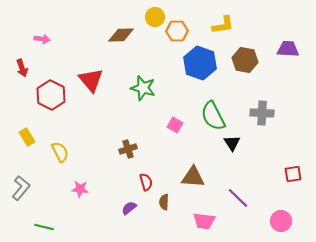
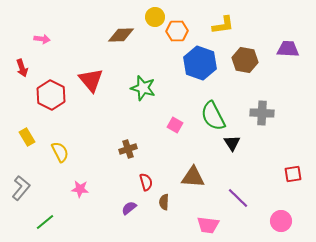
pink trapezoid: moved 4 px right, 4 px down
green line: moved 1 px right, 5 px up; rotated 54 degrees counterclockwise
